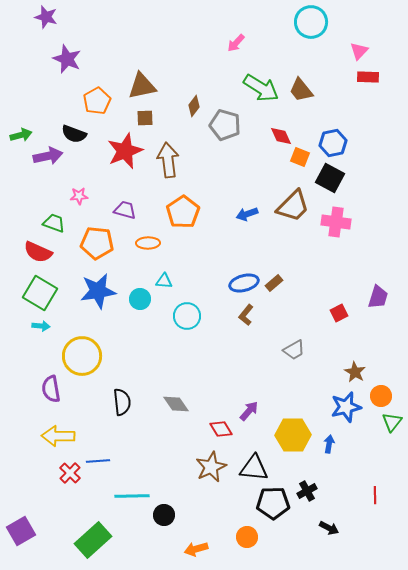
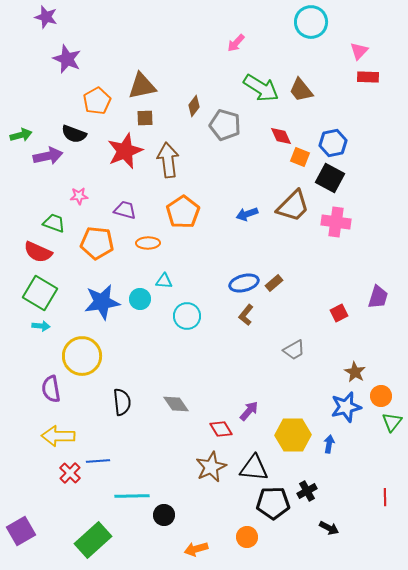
blue star at (98, 291): moved 4 px right, 11 px down
red line at (375, 495): moved 10 px right, 2 px down
